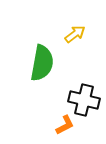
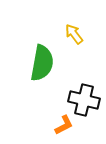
yellow arrow: moved 1 px left; rotated 90 degrees counterclockwise
orange L-shape: moved 1 px left
